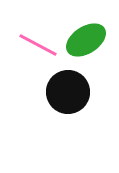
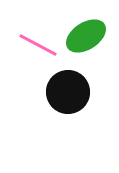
green ellipse: moved 4 px up
